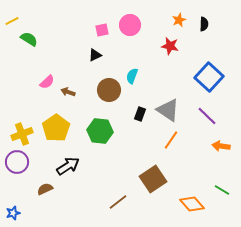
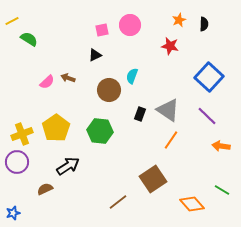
brown arrow: moved 14 px up
